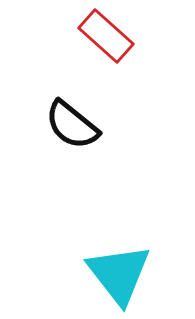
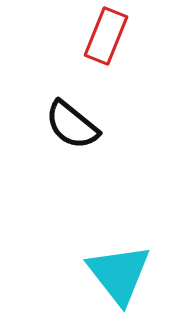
red rectangle: rotated 70 degrees clockwise
